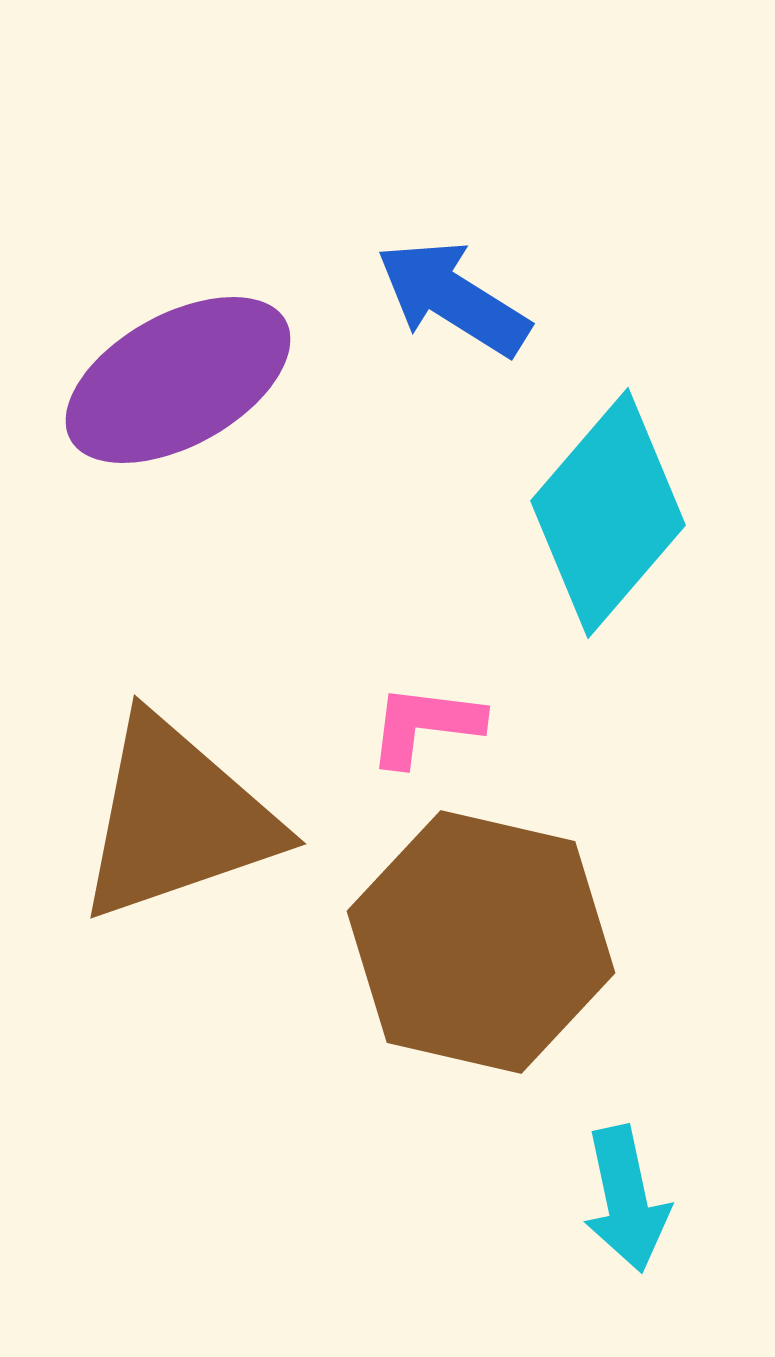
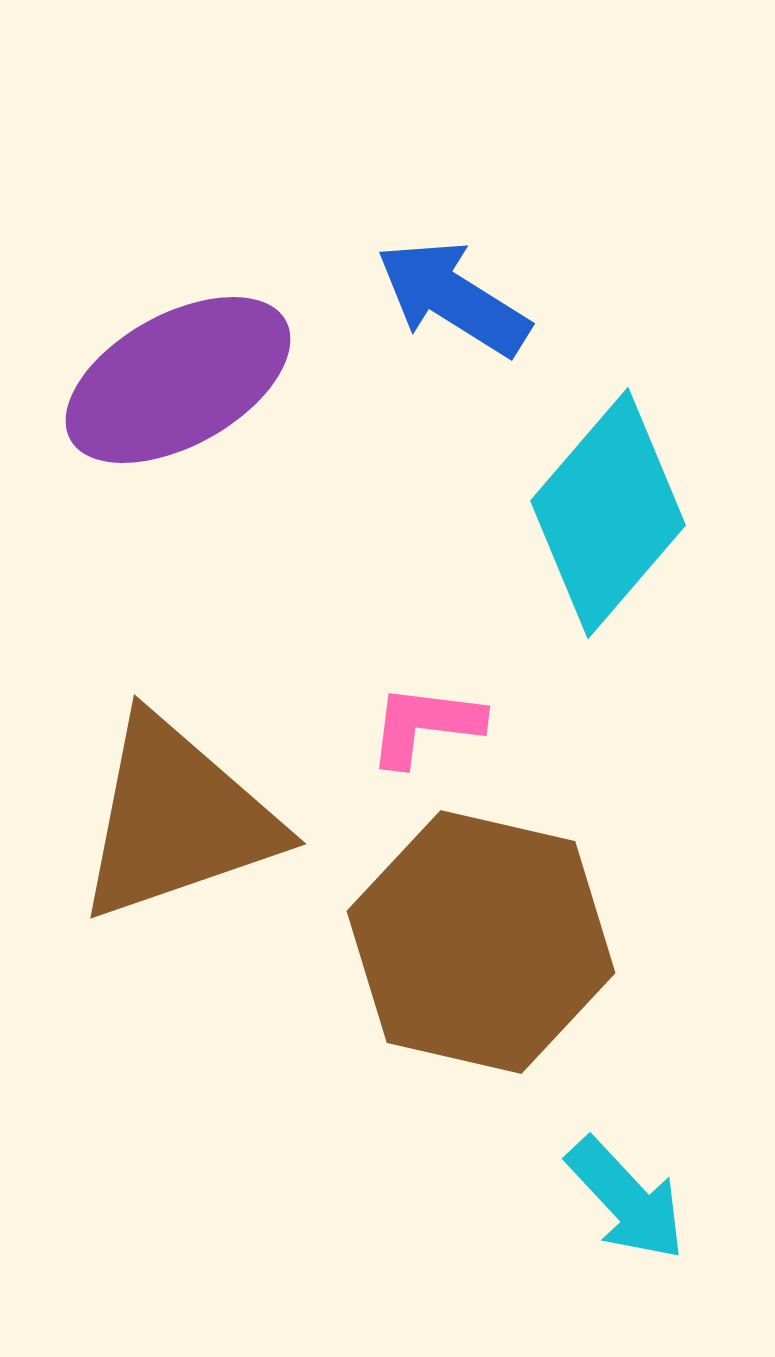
cyan arrow: rotated 31 degrees counterclockwise
